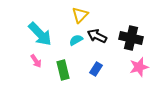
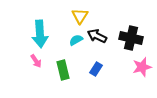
yellow triangle: moved 1 px down; rotated 12 degrees counterclockwise
cyan arrow: rotated 40 degrees clockwise
pink star: moved 3 px right
